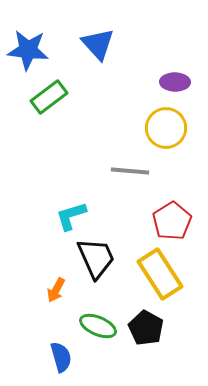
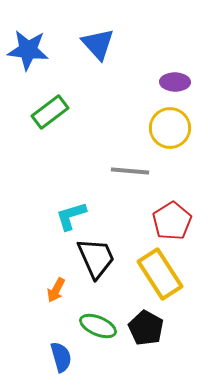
green rectangle: moved 1 px right, 15 px down
yellow circle: moved 4 px right
